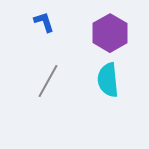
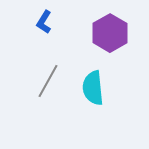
blue L-shape: rotated 130 degrees counterclockwise
cyan semicircle: moved 15 px left, 8 px down
